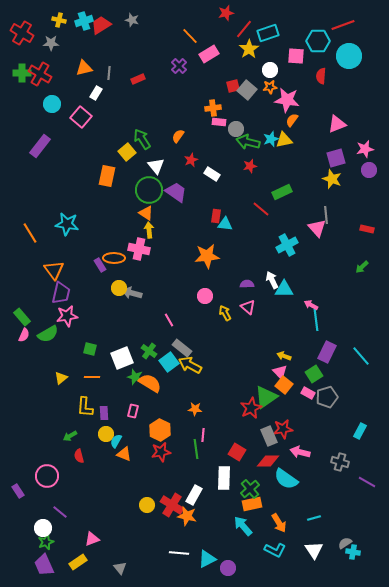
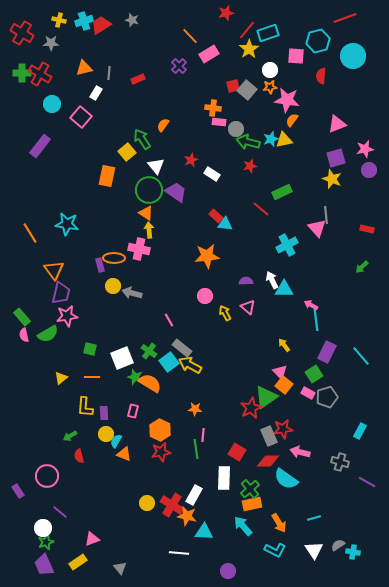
red line at (343, 25): moved 2 px right, 7 px up
red line at (244, 29): moved 3 px right, 1 px down
cyan hexagon at (318, 41): rotated 15 degrees counterclockwise
cyan circle at (349, 56): moved 4 px right
orange cross at (213, 108): rotated 14 degrees clockwise
orange semicircle at (178, 136): moved 15 px left, 11 px up
red rectangle at (216, 216): rotated 56 degrees counterclockwise
purple rectangle at (100, 265): rotated 16 degrees clockwise
purple semicircle at (247, 284): moved 1 px left, 3 px up
yellow circle at (119, 288): moved 6 px left, 2 px up
pink semicircle at (24, 335): rotated 144 degrees clockwise
yellow arrow at (284, 356): moved 11 px up; rotated 32 degrees clockwise
yellow circle at (147, 505): moved 2 px up
gray semicircle at (345, 543): moved 7 px left, 2 px down
cyan triangle at (207, 559): moved 3 px left, 27 px up; rotated 30 degrees clockwise
purple circle at (228, 568): moved 3 px down
